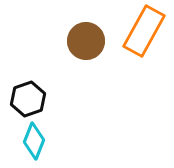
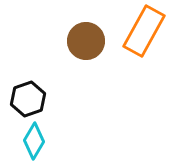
cyan diamond: rotated 9 degrees clockwise
